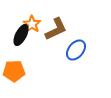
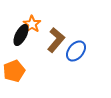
brown L-shape: moved 11 px down; rotated 25 degrees counterclockwise
blue ellipse: moved 1 px down
orange pentagon: rotated 20 degrees counterclockwise
